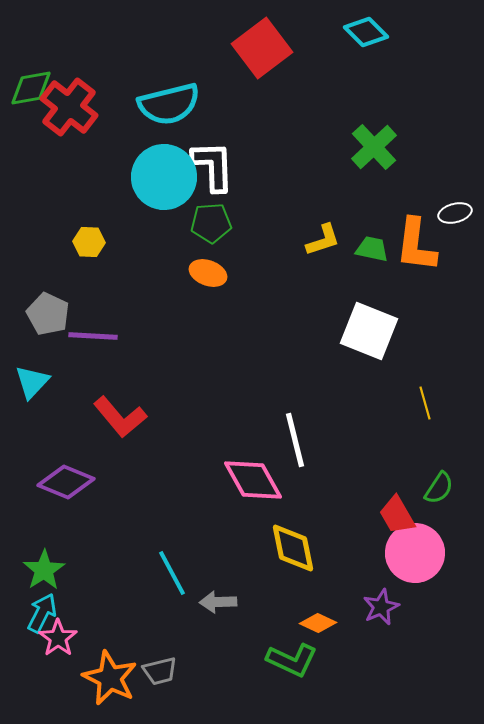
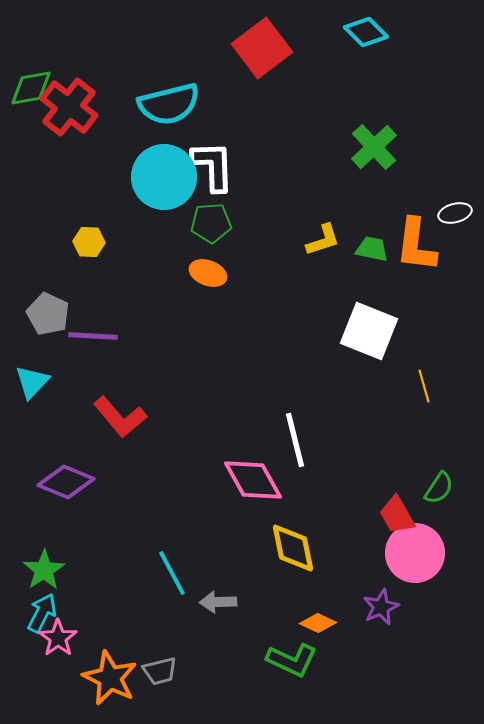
yellow line: moved 1 px left, 17 px up
